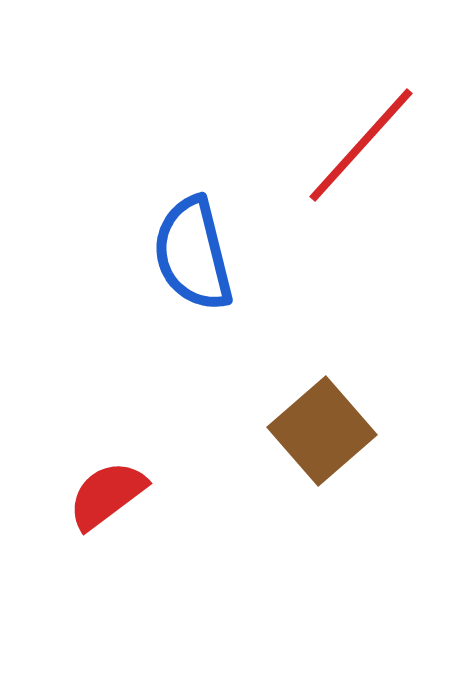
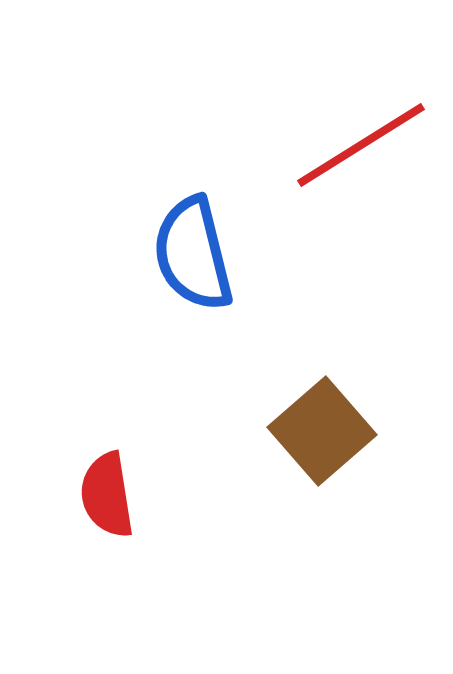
red line: rotated 16 degrees clockwise
red semicircle: rotated 62 degrees counterclockwise
